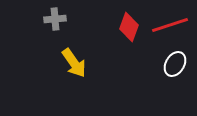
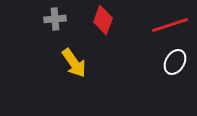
red diamond: moved 26 px left, 7 px up
white ellipse: moved 2 px up
